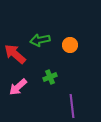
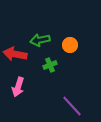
red arrow: rotated 30 degrees counterclockwise
green cross: moved 12 px up
pink arrow: rotated 30 degrees counterclockwise
purple line: rotated 35 degrees counterclockwise
